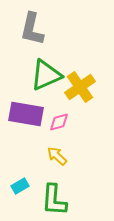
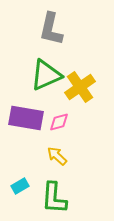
gray L-shape: moved 19 px right
purple rectangle: moved 4 px down
green L-shape: moved 2 px up
